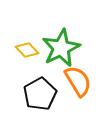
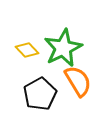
green star: moved 2 px right
